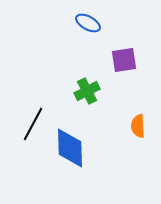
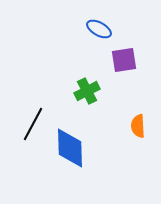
blue ellipse: moved 11 px right, 6 px down
